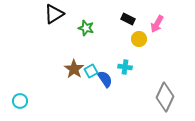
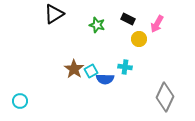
green star: moved 11 px right, 3 px up
blue semicircle: rotated 126 degrees clockwise
